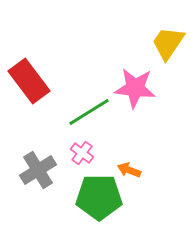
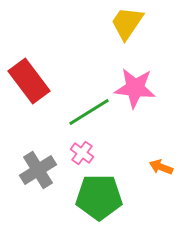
yellow trapezoid: moved 41 px left, 20 px up
orange arrow: moved 32 px right, 3 px up
